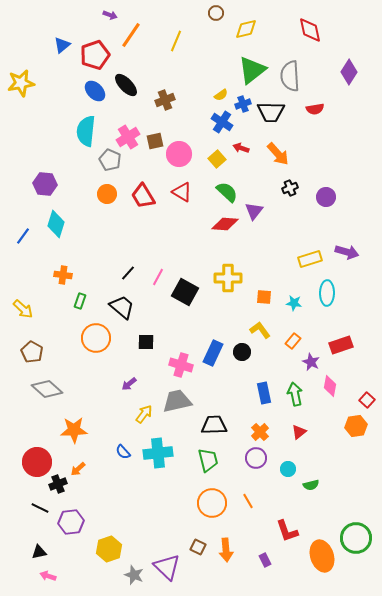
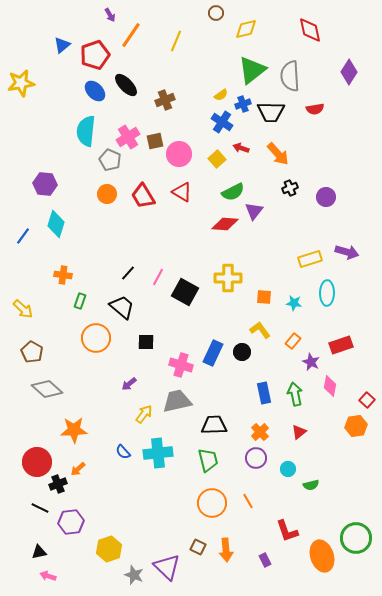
purple arrow at (110, 15): rotated 40 degrees clockwise
green semicircle at (227, 192): moved 6 px right; rotated 110 degrees clockwise
